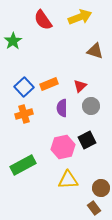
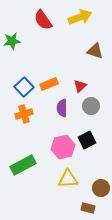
green star: moved 1 px left; rotated 24 degrees clockwise
yellow triangle: moved 1 px up
brown rectangle: moved 6 px left; rotated 40 degrees counterclockwise
